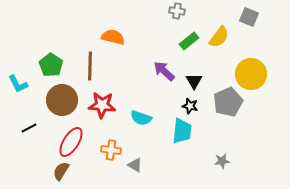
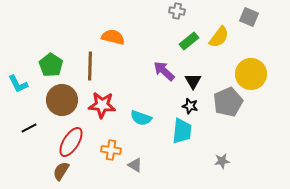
black triangle: moved 1 px left
